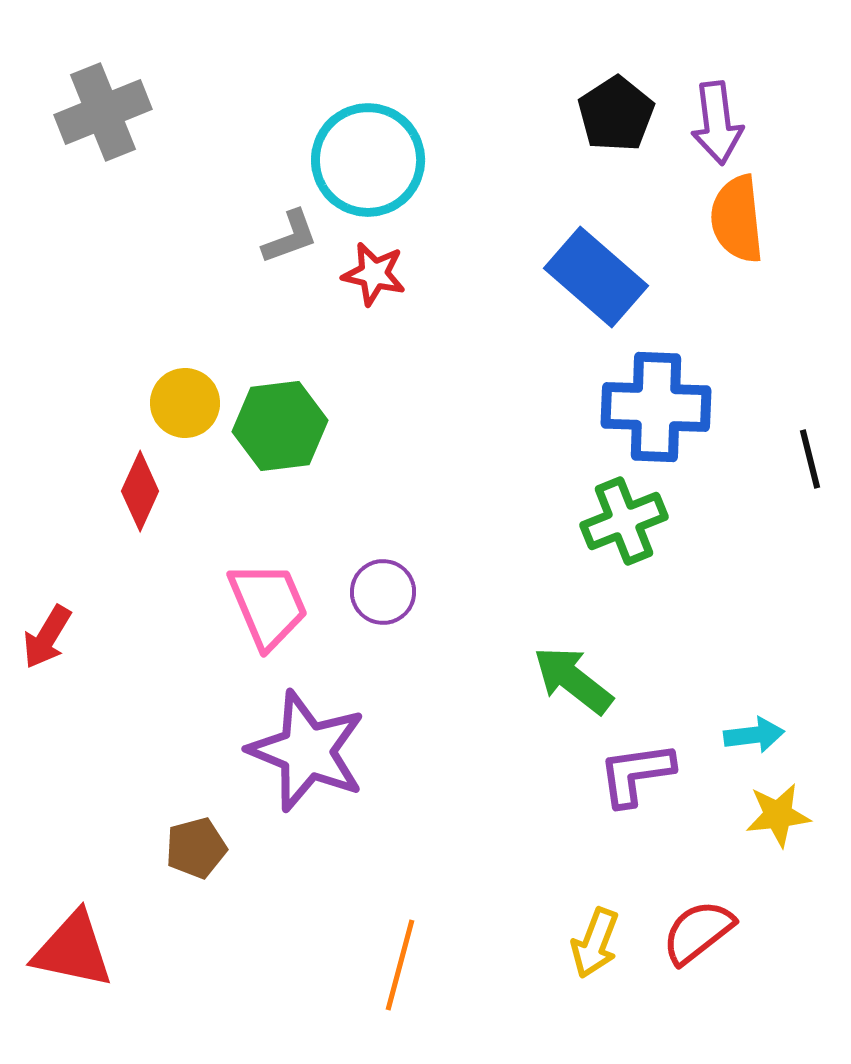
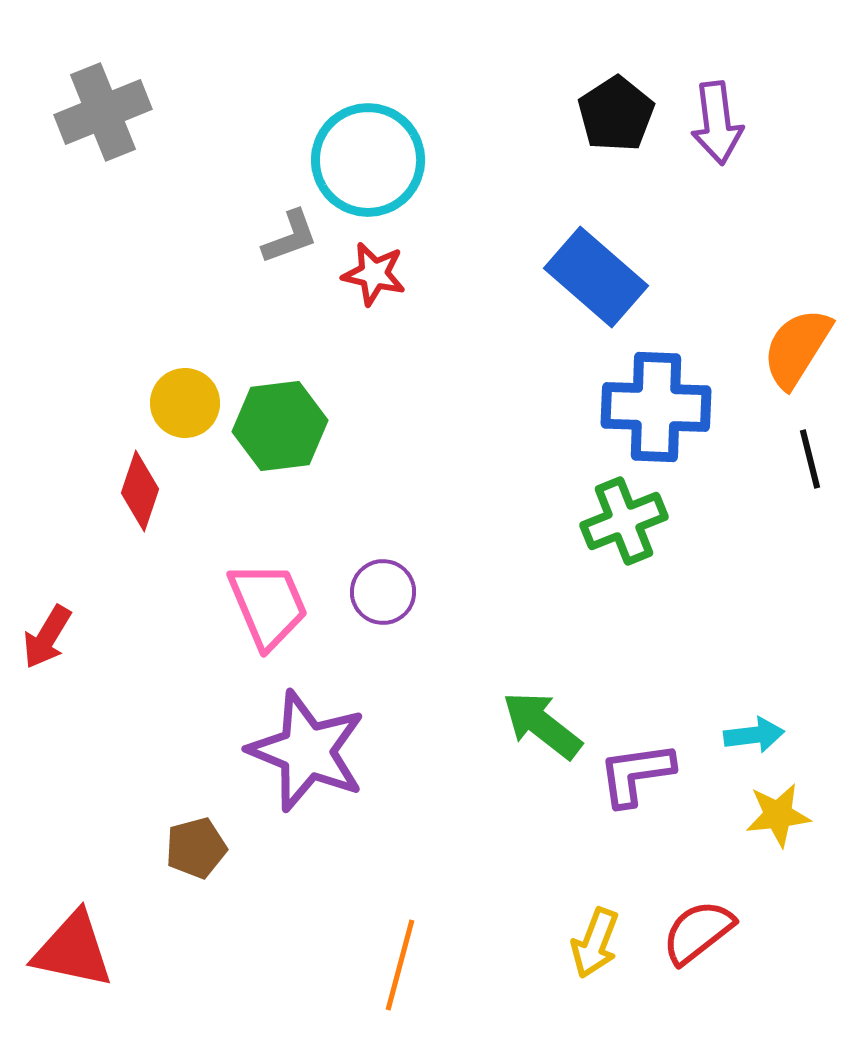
orange semicircle: moved 60 px right, 129 px down; rotated 38 degrees clockwise
red diamond: rotated 6 degrees counterclockwise
green arrow: moved 31 px left, 45 px down
